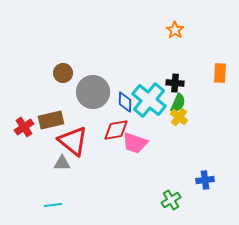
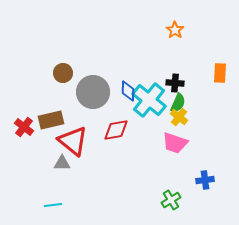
blue diamond: moved 3 px right, 11 px up
red cross: rotated 18 degrees counterclockwise
pink trapezoid: moved 40 px right
